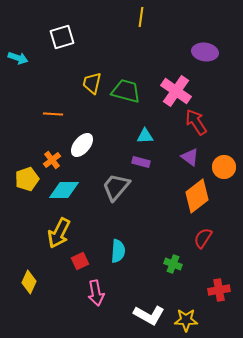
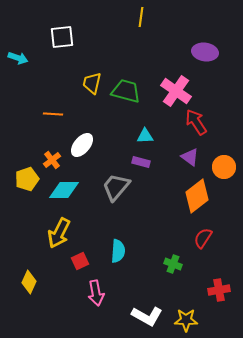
white square: rotated 10 degrees clockwise
white L-shape: moved 2 px left, 1 px down
